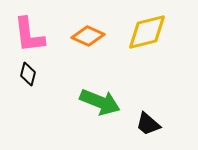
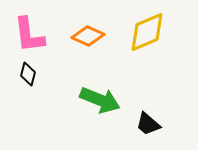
yellow diamond: rotated 9 degrees counterclockwise
green arrow: moved 2 px up
